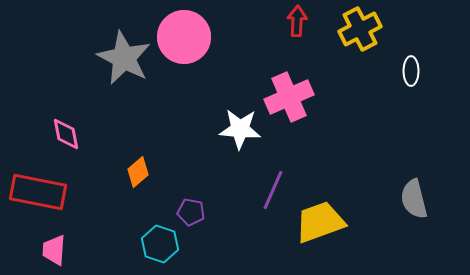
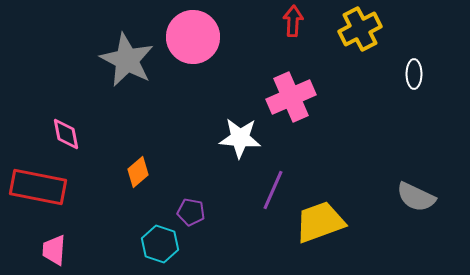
red arrow: moved 4 px left
pink circle: moved 9 px right
gray star: moved 3 px right, 2 px down
white ellipse: moved 3 px right, 3 px down
pink cross: moved 2 px right
white star: moved 9 px down
red rectangle: moved 5 px up
gray semicircle: moved 2 px right, 2 px up; rotated 51 degrees counterclockwise
